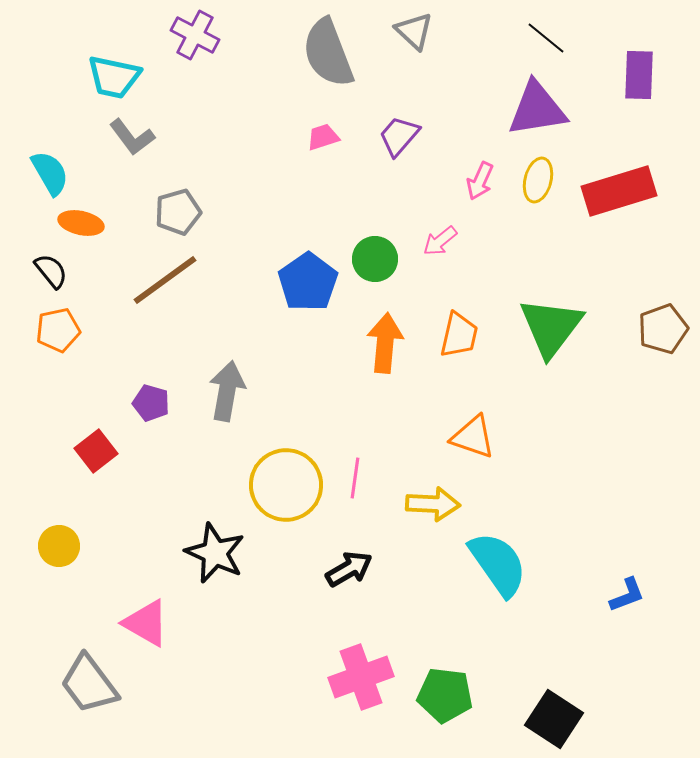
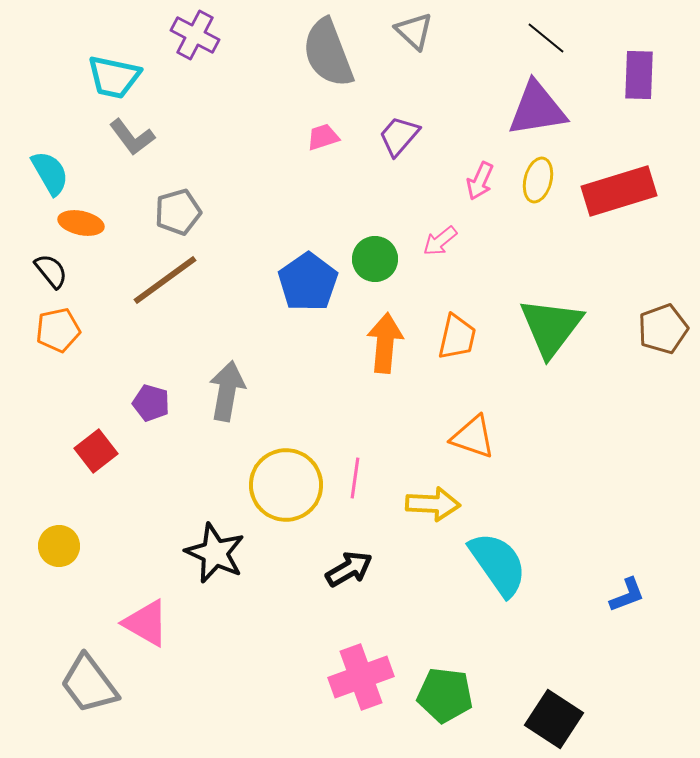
orange trapezoid at (459, 335): moved 2 px left, 2 px down
